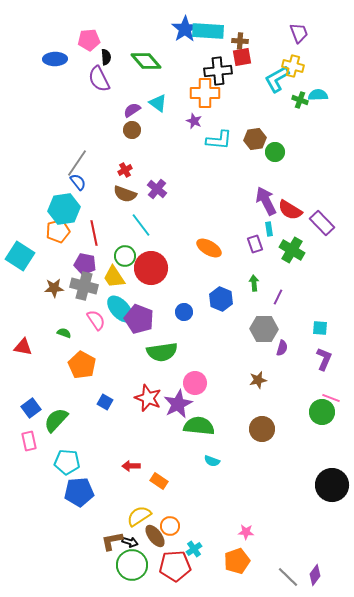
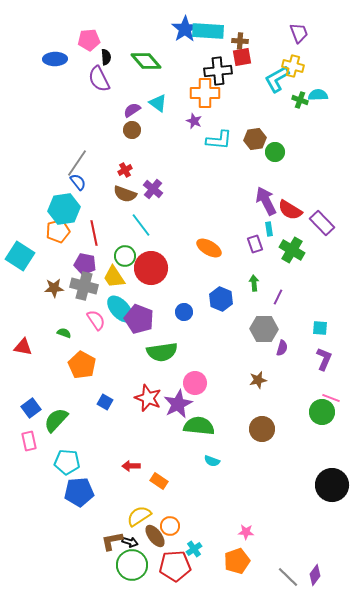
purple cross at (157, 189): moved 4 px left
